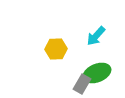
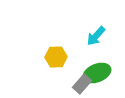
yellow hexagon: moved 8 px down
gray rectangle: rotated 12 degrees clockwise
